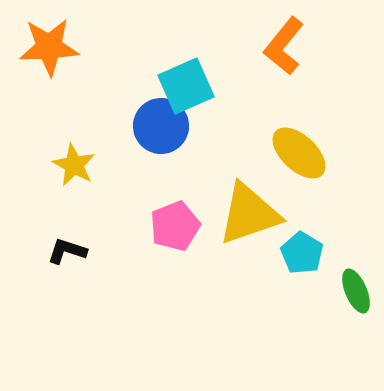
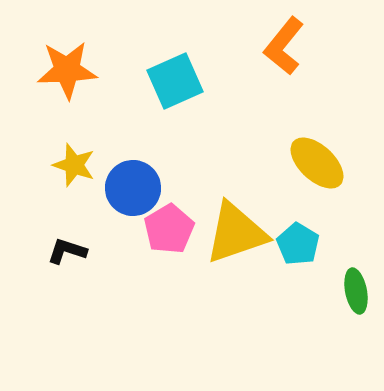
orange star: moved 18 px right, 23 px down
cyan square: moved 11 px left, 5 px up
blue circle: moved 28 px left, 62 px down
yellow ellipse: moved 18 px right, 10 px down
yellow star: rotated 9 degrees counterclockwise
yellow triangle: moved 13 px left, 19 px down
pink pentagon: moved 6 px left, 3 px down; rotated 9 degrees counterclockwise
cyan pentagon: moved 4 px left, 9 px up
green ellipse: rotated 12 degrees clockwise
